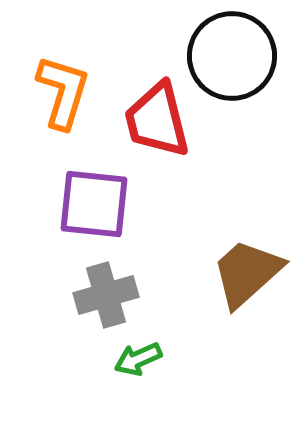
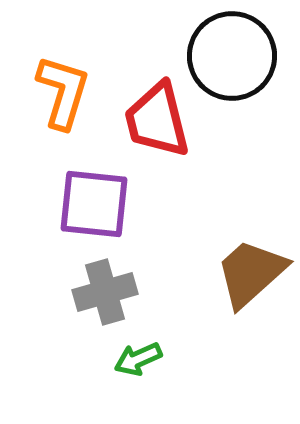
brown trapezoid: moved 4 px right
gray cross: moved 1 px left, 3 px up
